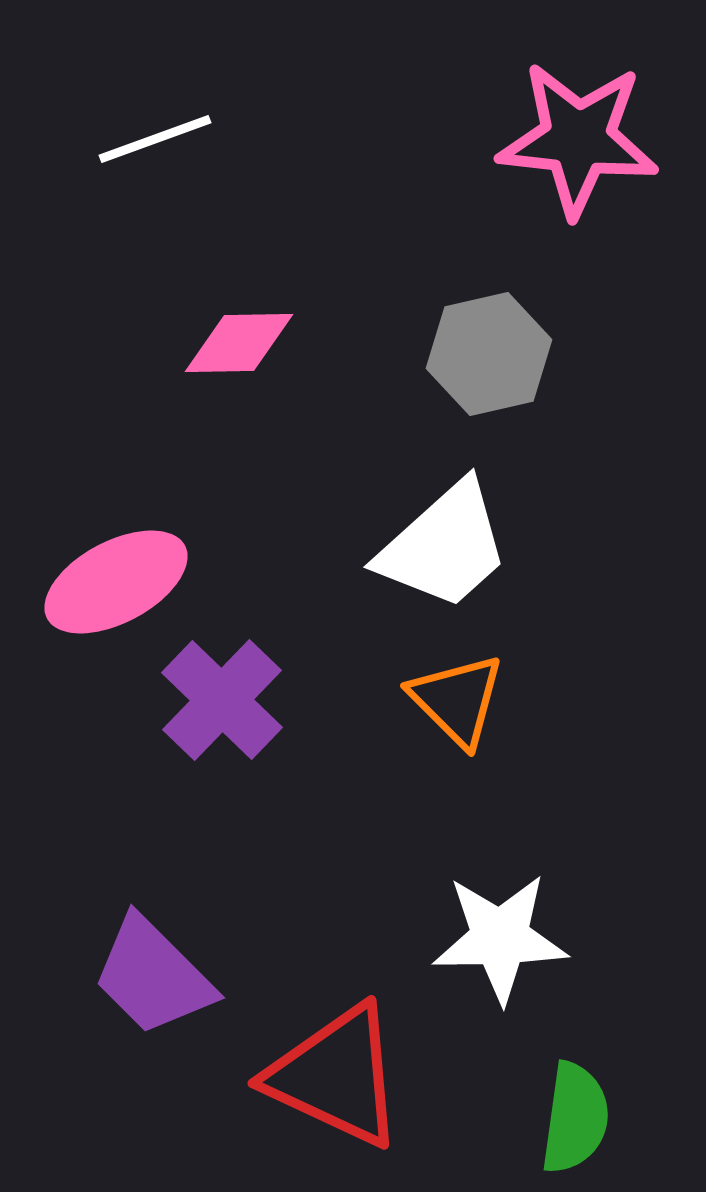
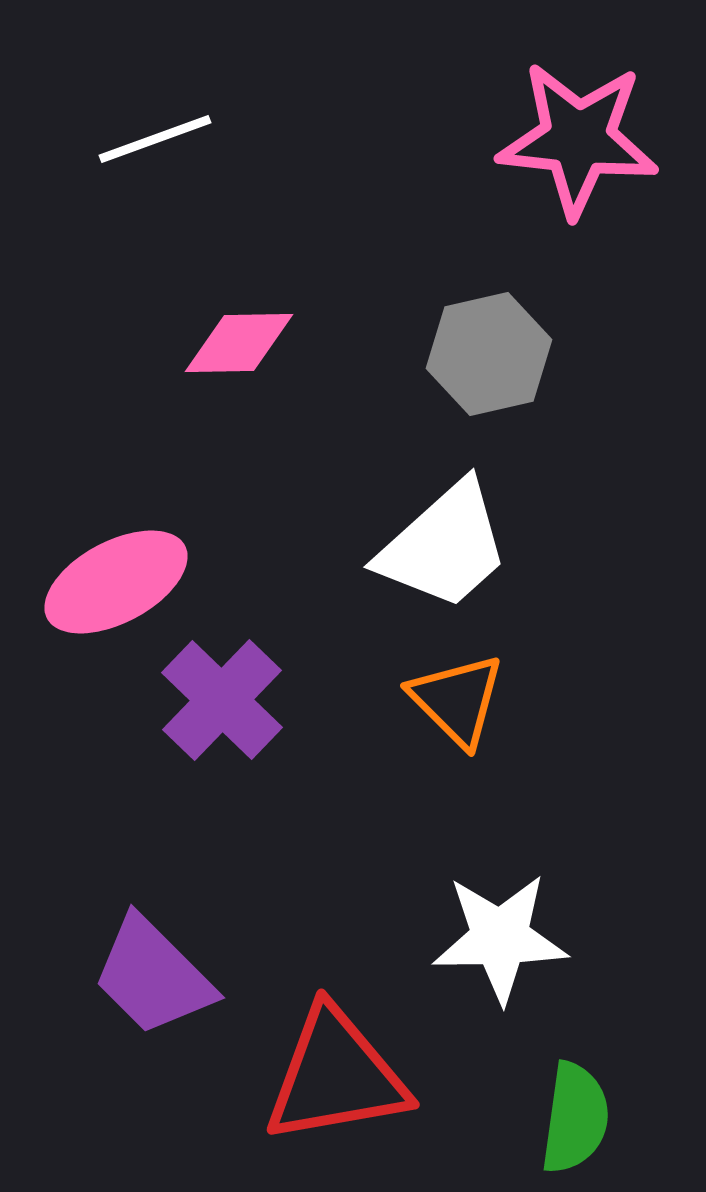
red triangle: rotated 35 degrees counterclockwise
